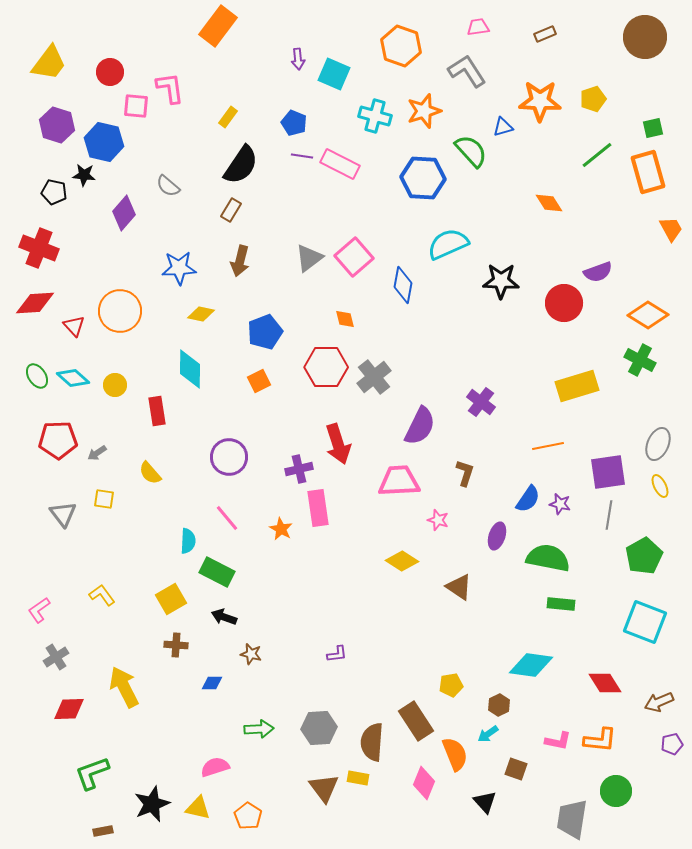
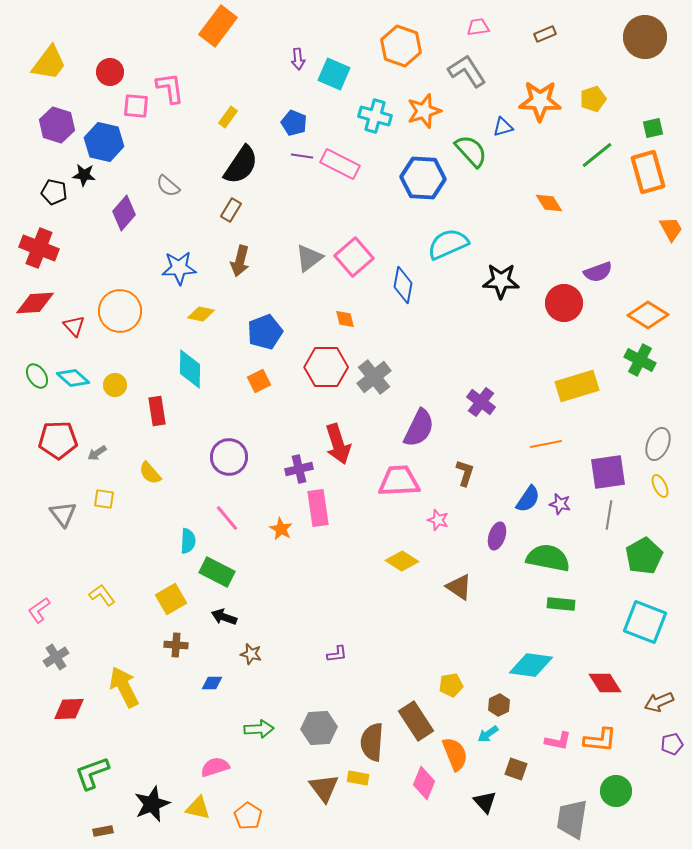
purple semicircle at (420, 426): moved 1 px left, 2 px down
orange line at (548, 446): moved 2 px left, 2 px up
